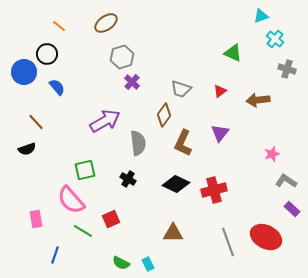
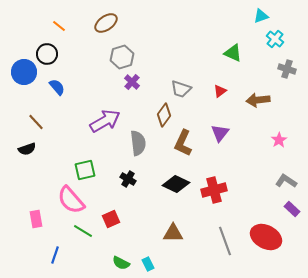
pink star: moved 7 px right, 14 px up; rotated 14 degrees counterclockwise
gray line: moved 3 px left, 1 px up
